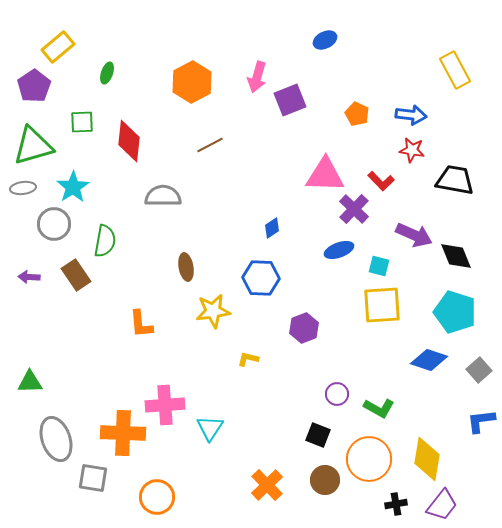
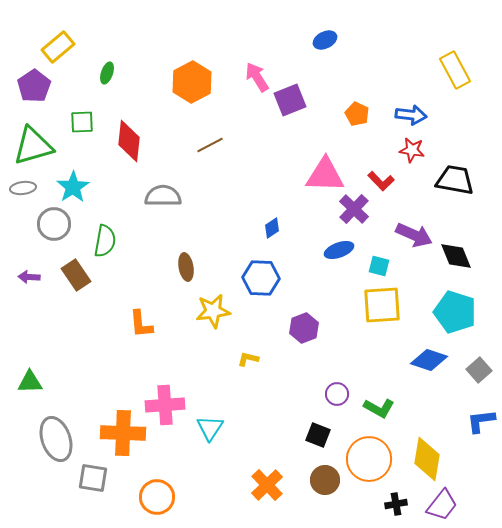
pink arrow at (257, 77): rotated 132 degrees clockwise
